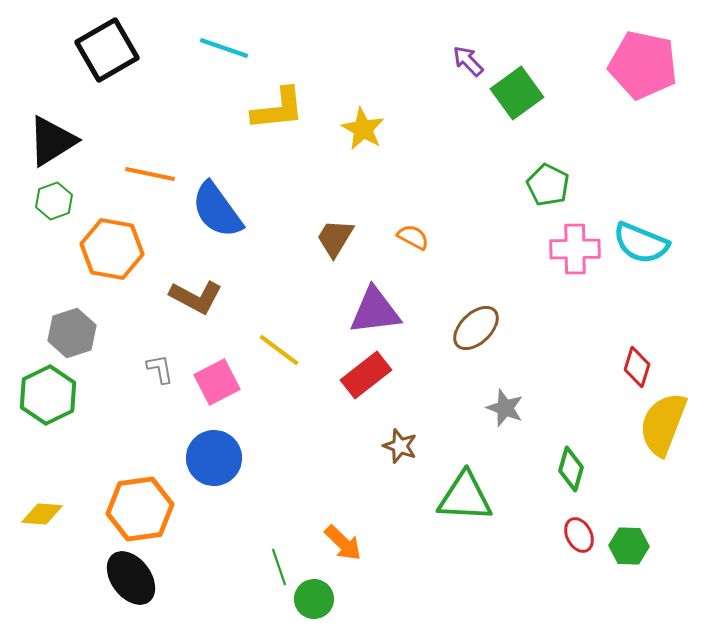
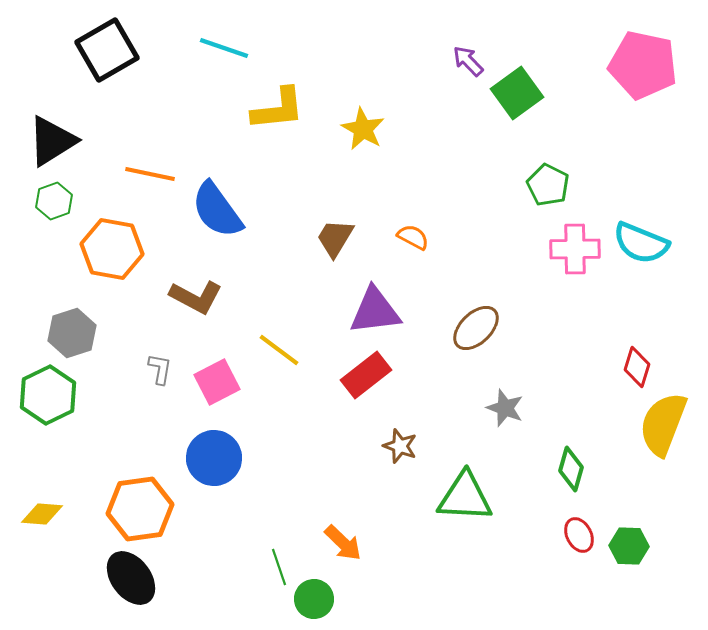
gray L-shape at (160, 369): rotated 20 degrees clockwise
